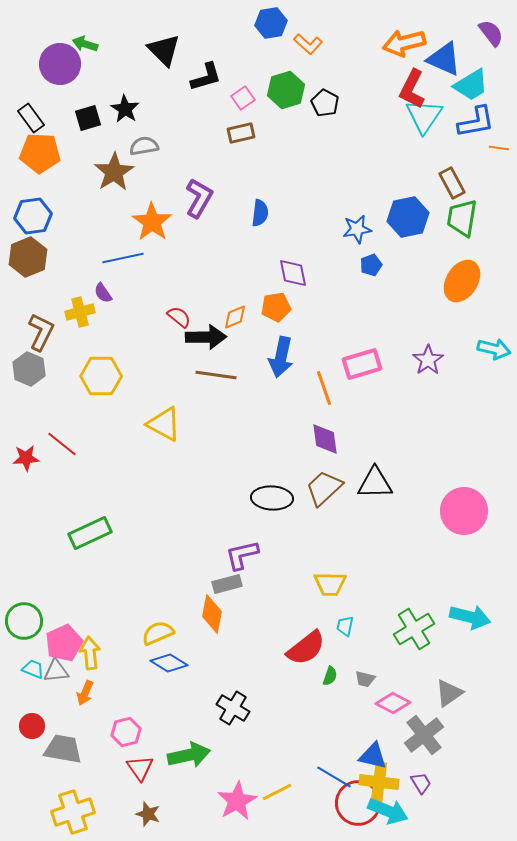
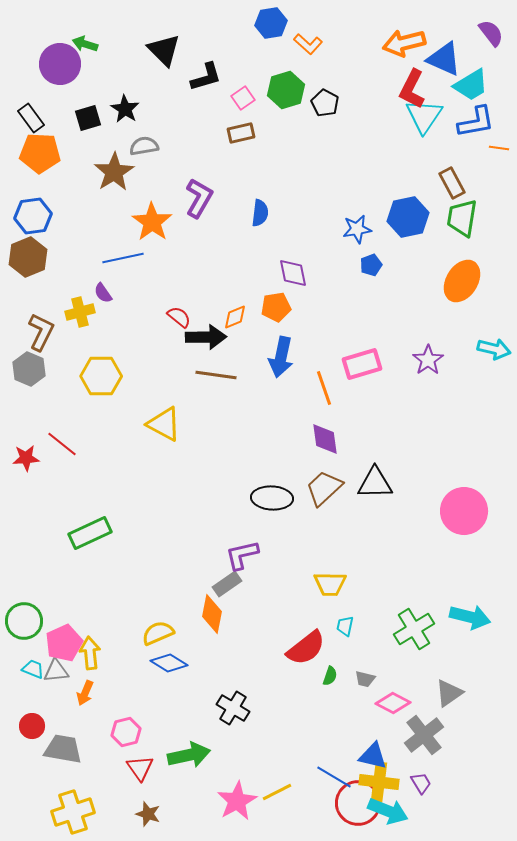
gray rectangle at (227, 584): rotated 20 degrees counterclockwise
